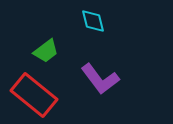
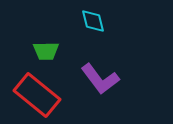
green trapezoid: rotated 36 degrees clockwise
red rectangle: moved 3 px right
